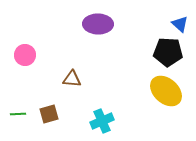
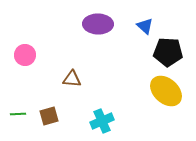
blue triangle: moved 35 px left, 2 px down
brown square: moved 2 px down
